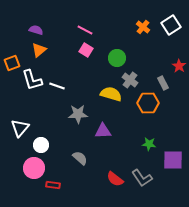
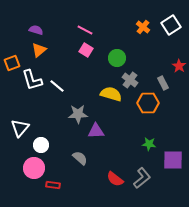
white line: rotated 21 degrees clockwise
purple triangle: moved 7 px left
gray L-shape: rotated 95 degrees counterclockwise
